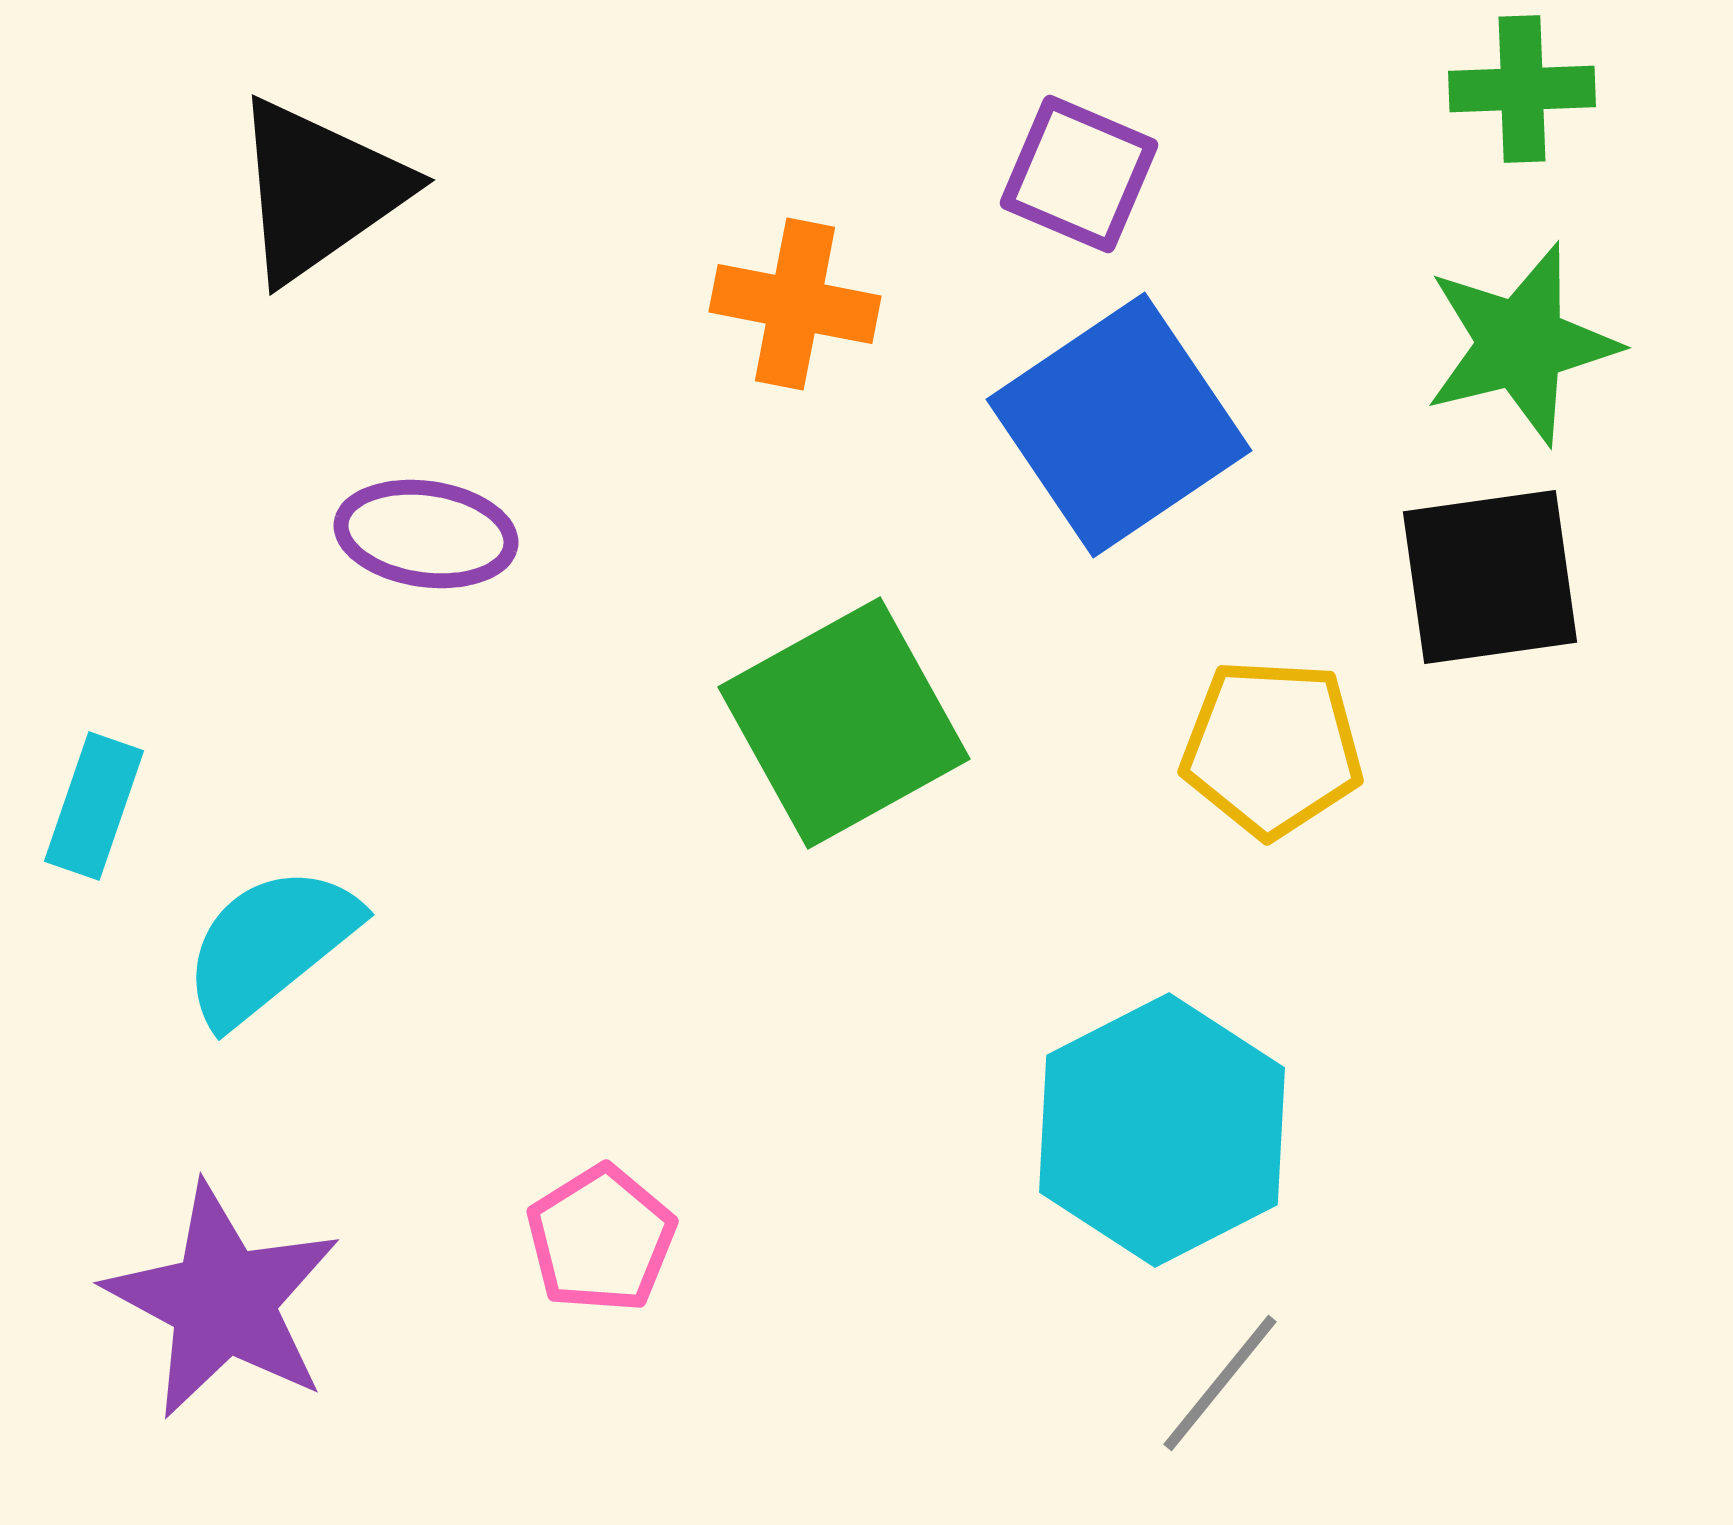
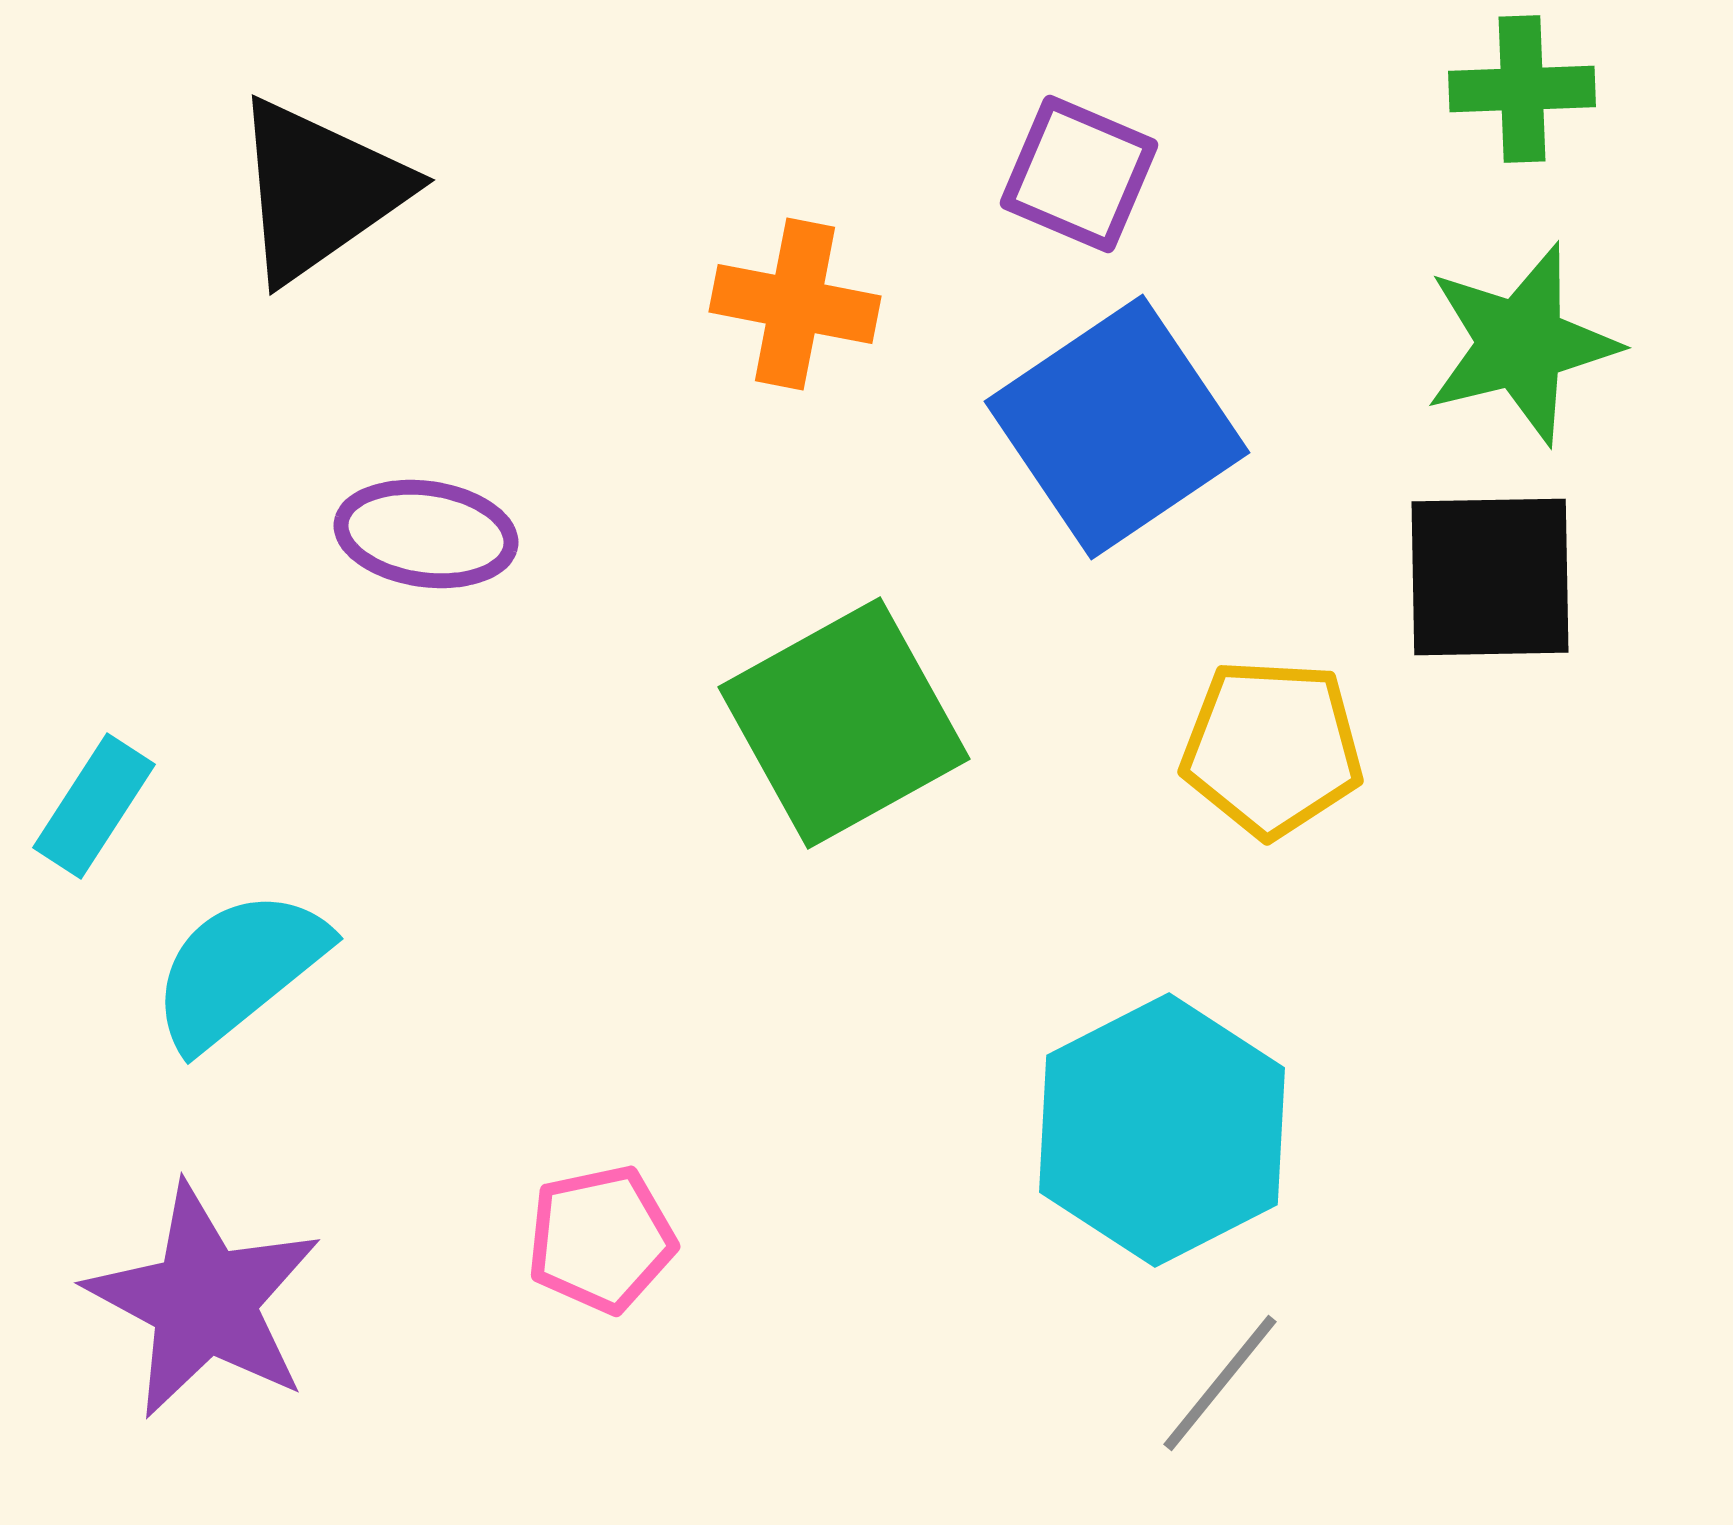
blue square: moved 2 px left, 2 px down
black square: rotated 7 degrees clockwise
cyan rectangle: rotated 14 degrees clockwise
cyan semicircle: moved 31 px left, 24 px down
pink pentagon: rotated 20 degrees clockwise
purple star: moved 19 px left
